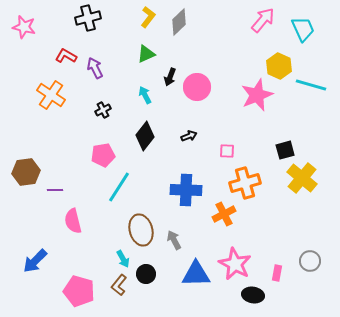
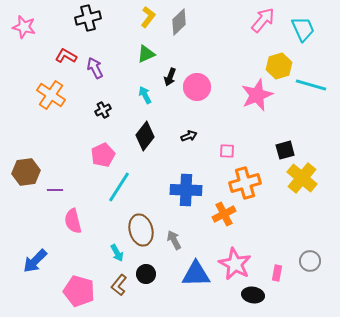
yellow hexagon at (279, 66): rotated 20 degrees clockwise
pink pentagon at (103, 155): rotated 15 degrees counterclockwise
cyan arrow at (123, 259): moved 6 px left, 6 px up
